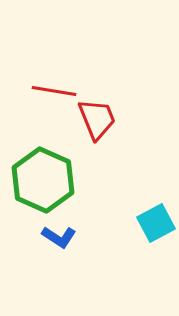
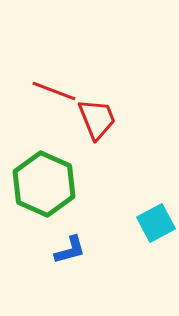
red line: rotated 12 degrees clockwise
green hexagon: moved 1 px right, 4 px down
blue L-shape: moved 11 px right, 13 px down; rotated 48 degrees counterclockwise
